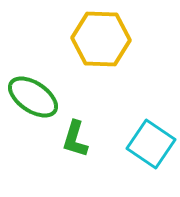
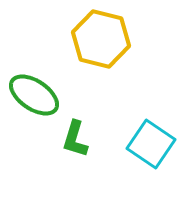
yellow hexagon: rotated 12 degrees clockwise
green ellipse: moved 1 px right, 2 px up
